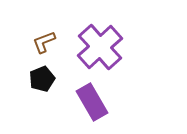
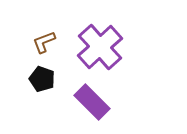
black pentagon: rotated 30 degrees counterclockwise
purple rectangle: rotated 15 degrees counterclockwise
